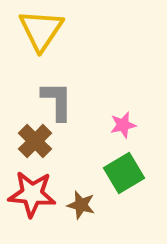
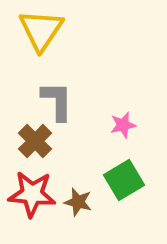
green square: moved 7 px down
brown star: moved 3 px left, 3 px up
